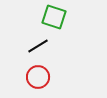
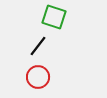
black line: rotated 20 degrees counterclockwise
